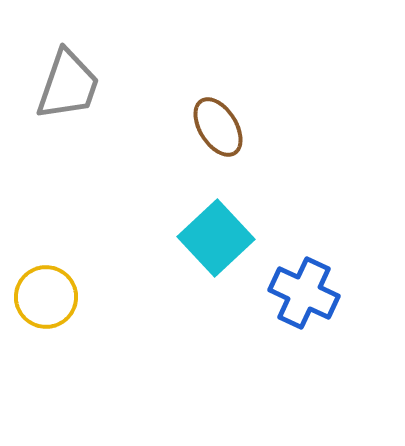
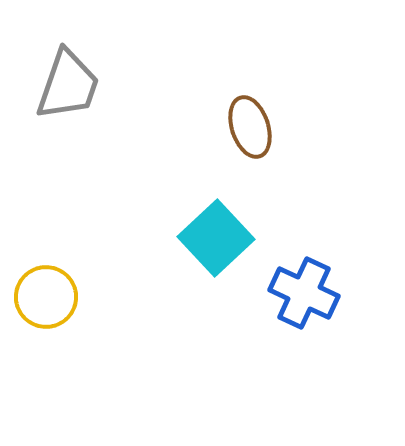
brown ellipse: moved 32 px right; rotated 14 degrees clockwise
